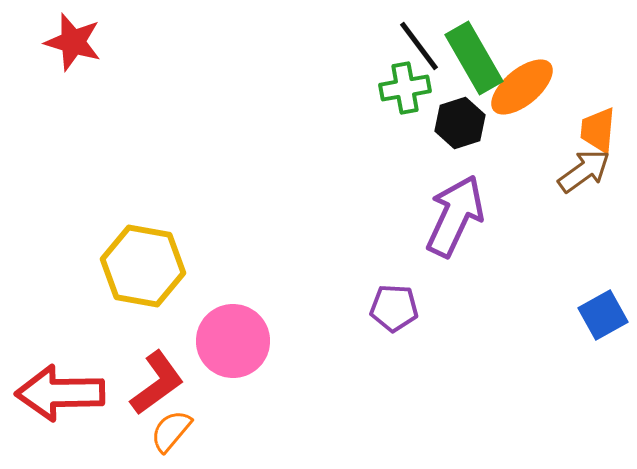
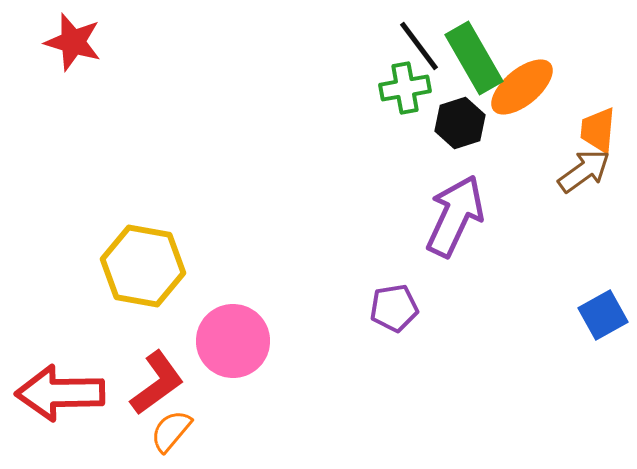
purple pentagon: rotated 12 degrees counterclockwise
